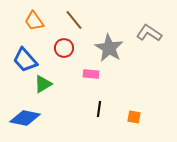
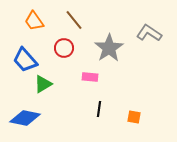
gray star: rotated 8 degrees clockwise
pink rectangle: moved 1 px left, 3 px down
